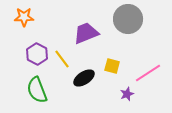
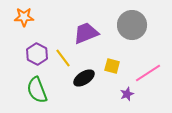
gray circle: moved 4 px right, 6 px down
yellow line: moved 1 px right, 1 px up
